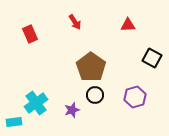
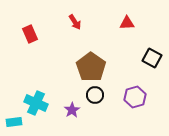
red triangle: moved 1 px left, 2 px up
cyan cross: rotated 30 degrees counterclockwise
purple star: rotated 14 degrees counterclockwise
